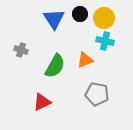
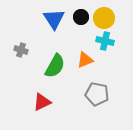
black circle: moved 1 px right, 3 px down
